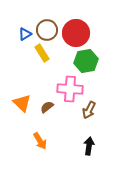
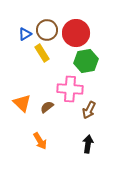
black arrow: moved 1 px left, 2 px up
